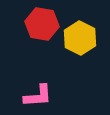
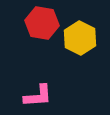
red hexagon: moved 1 px up
